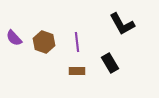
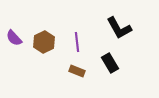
black L-shape: moved 3 px left, 4 px down
brown hexagon: rotated 15 degrees clockwise
brown rectangle: rotated 21 degrees clockwise
